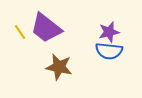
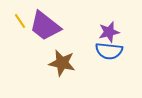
purple trapezoid: moved 1 px left, 2 px up
yellow line: moved 11 px up
brown star: moved 3 px right, 4 px up
